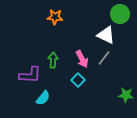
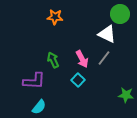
white triangle: moved 1 px right, 1 px up
green arrow: rotated 28 degrees counterclockwise
purple L-shape: moved 4 px right, 6 px down
cyan semicircle: moved 4 px left, 9 px down
